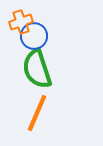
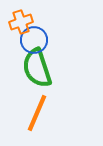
blue circle: moved 4 px down
green semicircle: moved 1 px up
